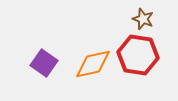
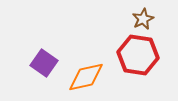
brown star: rotated 25 degrees clockwise
orange diamond: moved 7 px left, 13 px down
